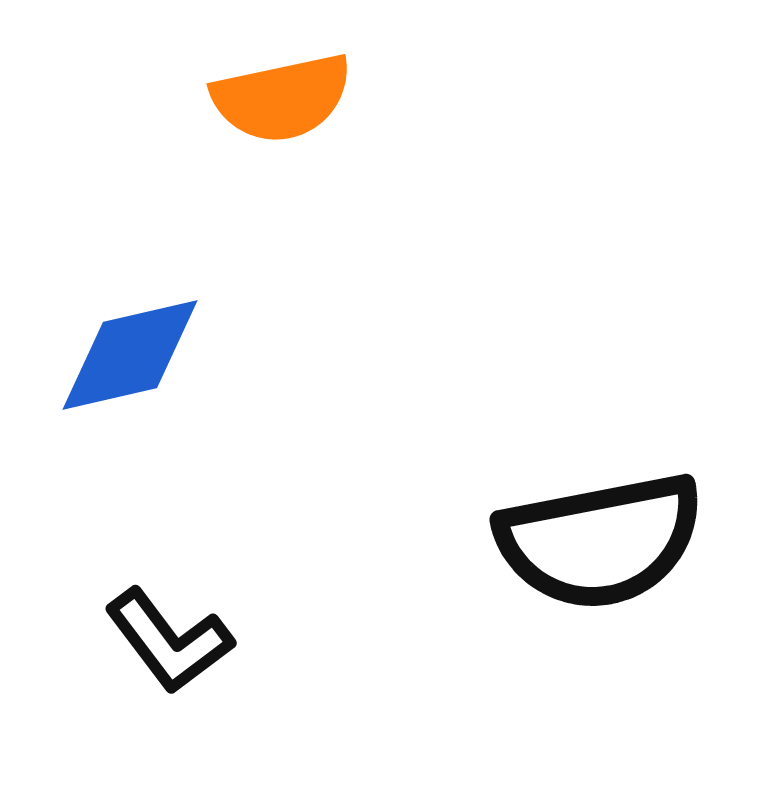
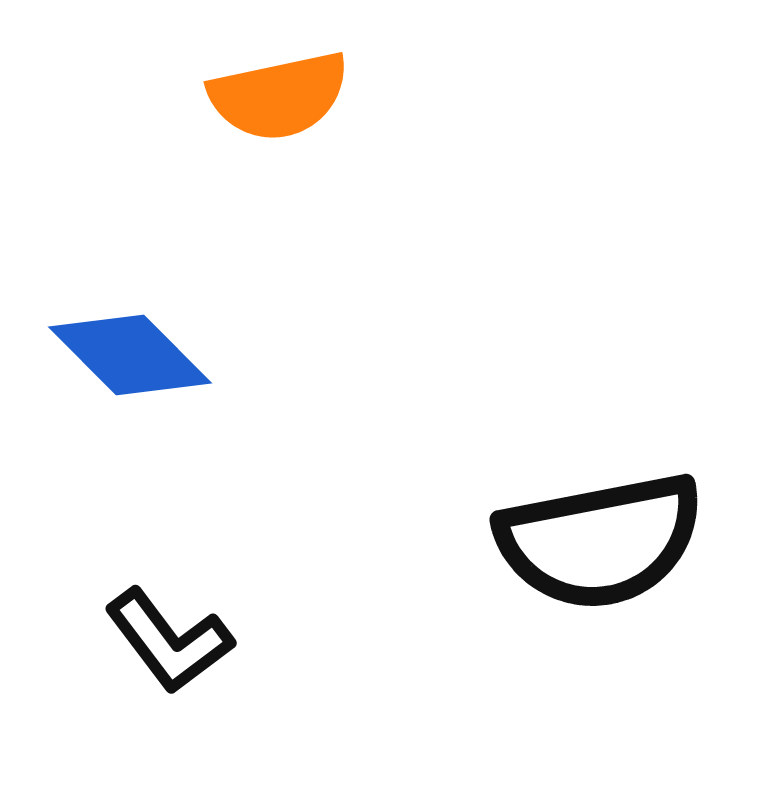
orange semicircle: moved 3 px left, 2 px up
blue diamond: rotated 58 degrees clockwise
